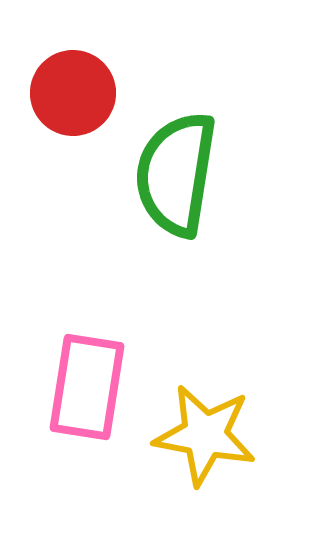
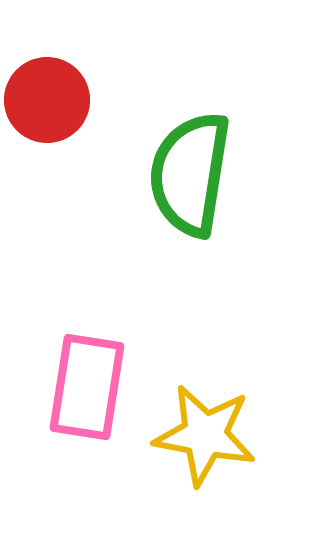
red circle: moved 26 px left, 7 px down
green semicircle: moved 14 px right
